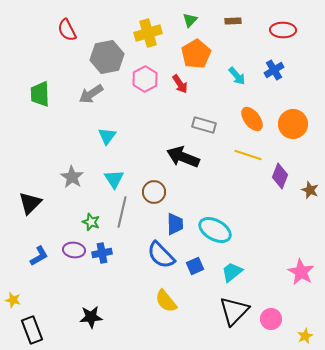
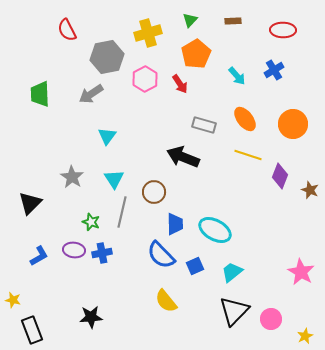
orange ellipse at (252, 119): moved 7 px left
